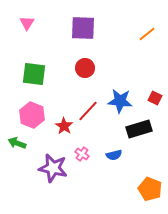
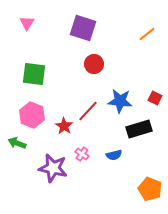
purple square: rotated 16 degrees clockwise
red circle: moved 9 px right, 4 px up
